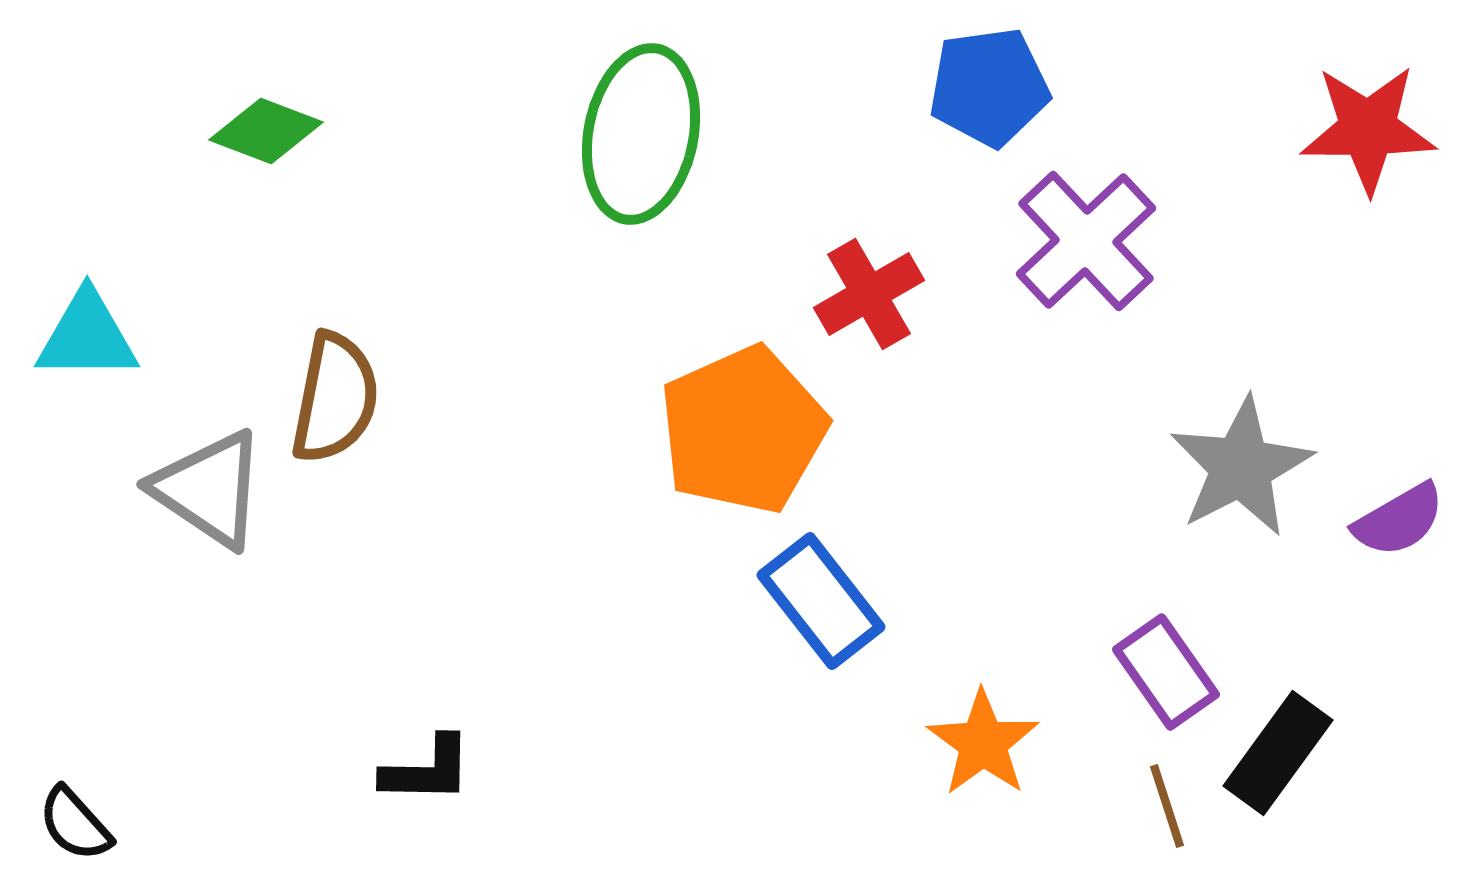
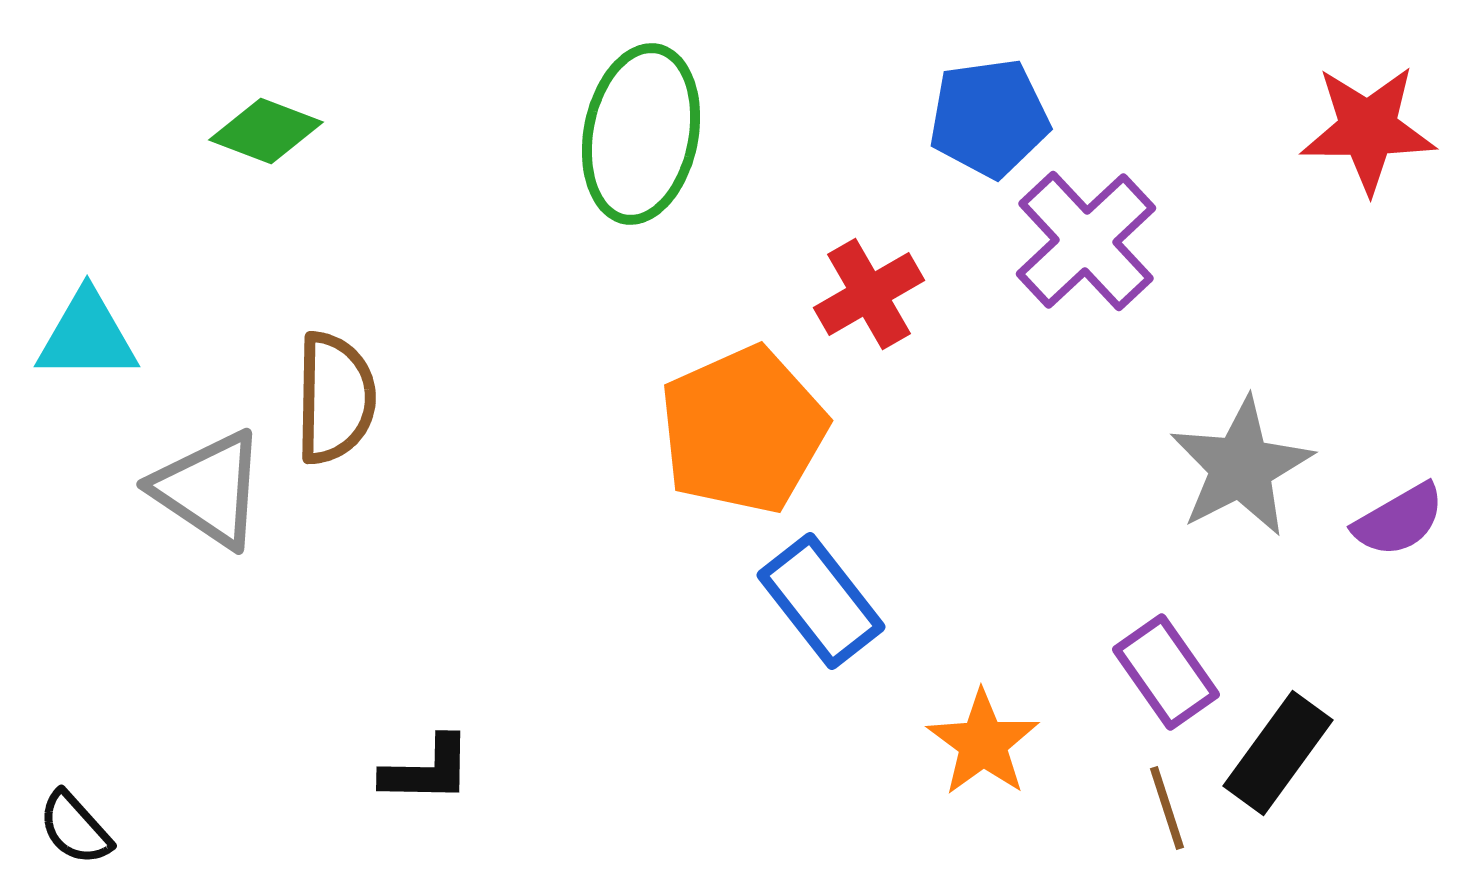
blue pentagon: moved 31 px down
brown semicircle: rotated 10 degrees counterclockwise
brown line: moved 2 px down
black semicircle: moved 4 px down
